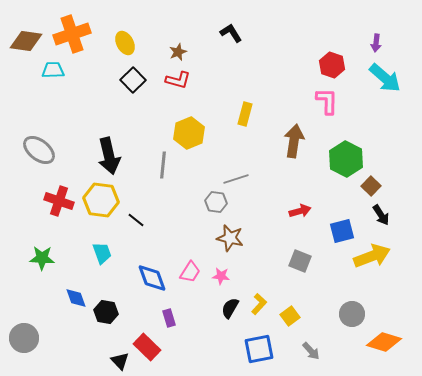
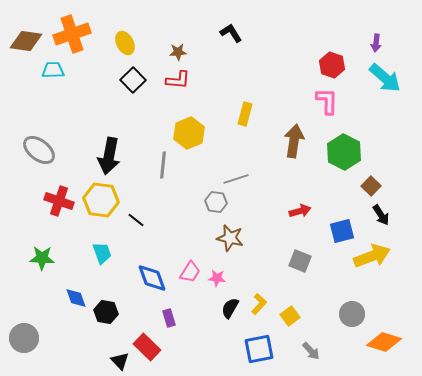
brown star at (178, 52): rotated 18 degrees clockwise
red L-shape at (178, 80): rotated 10 degrees counterclockwise
black arrow at (109, 156): rotated 24 degrees clockwise
green hexagon at (346, 159): moved 2 px left, 7 px up
pink star at (221, 276): moved 4 px left, 2 px down
